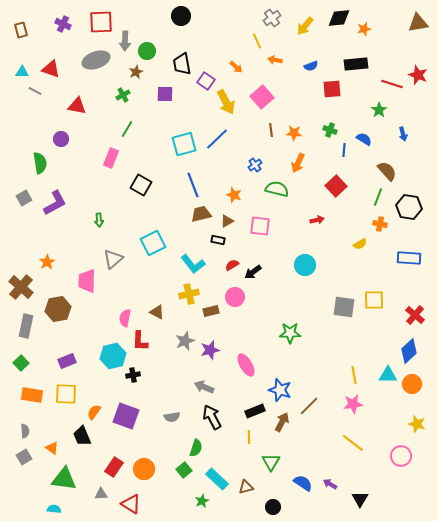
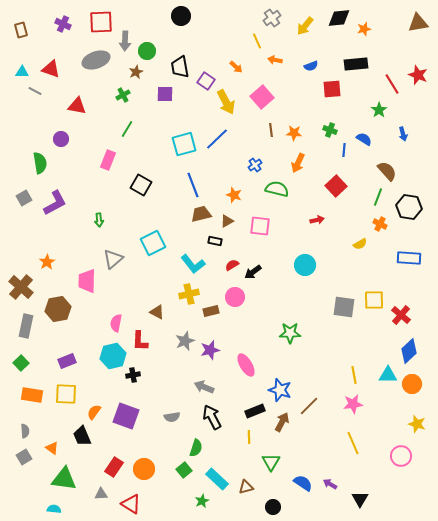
black trapezoid at (182, 64): moved 2 px left, 3 px down
red line at (392, 84): rotated 40 degrees clockwise
pink rectangle at (111, 158): moved 3 px left, 2 px down
orange cross at (380, 224): rotated 16 degrees clockwise
black rectangle at (218, 240): moved 3 px left, 1 px down
red cross at (415, 315): moved 14 px left
pink semicircle at (125, 318): moved 9 px left, 5 px down
yellow line at (353, 443): rotated 30 degrees clockwise
